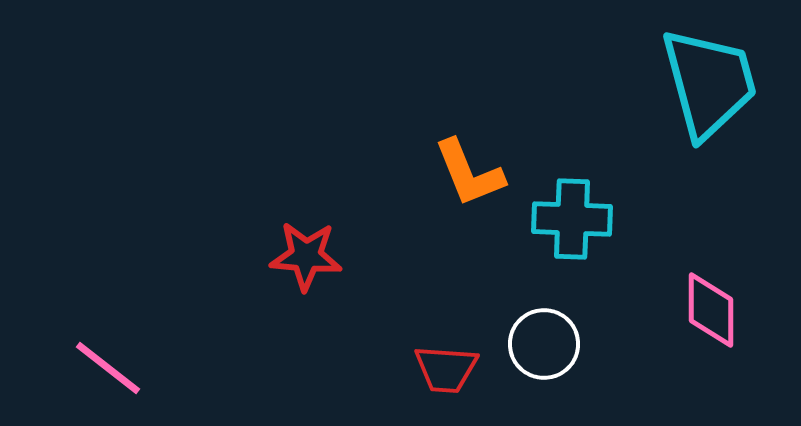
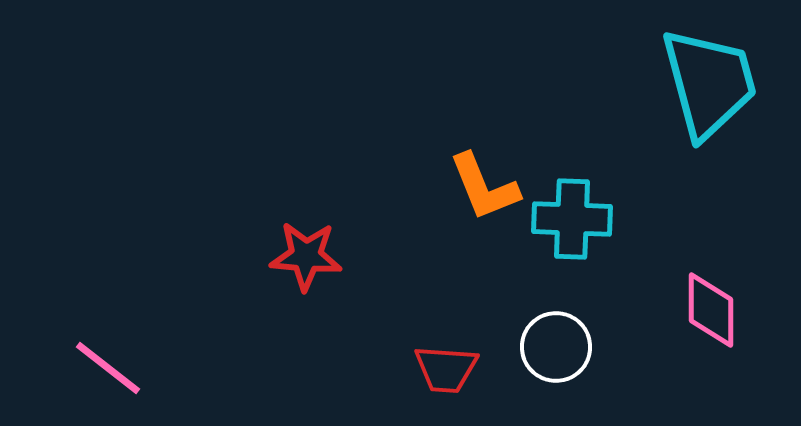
orange L-shape: moved 15 px right, 14 px down
white circle: moved 12 px right, 3 px down
